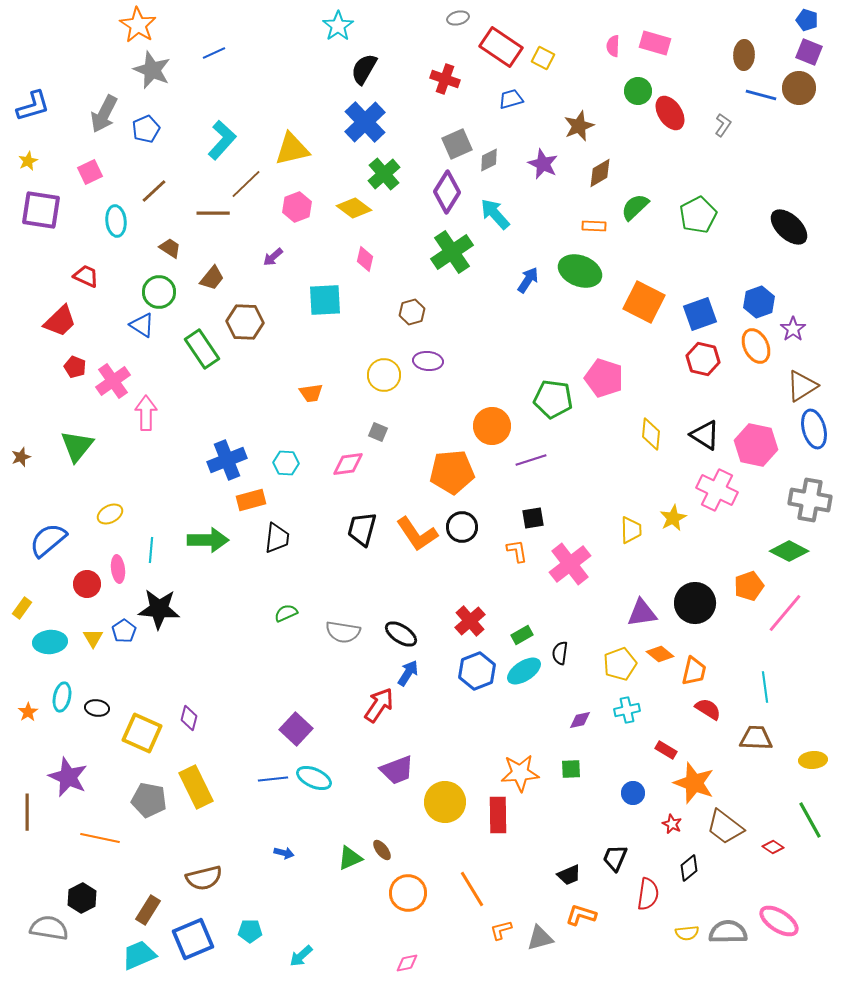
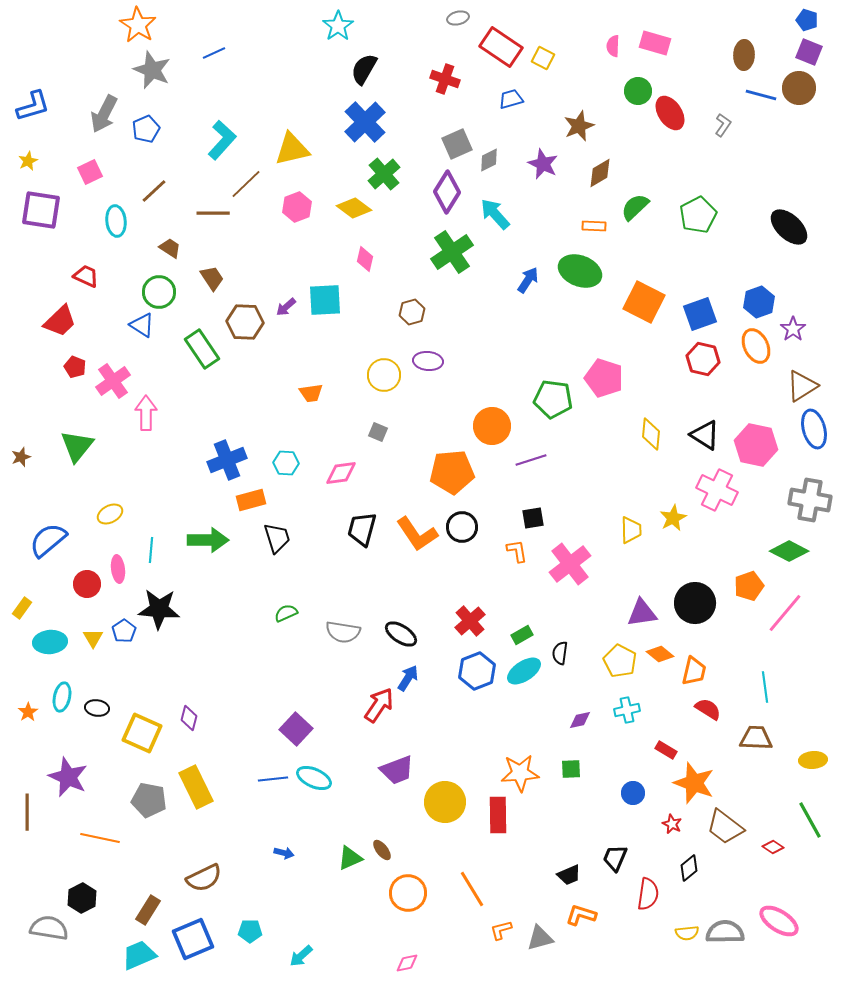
purple arrow at (273, 257): moved 13 px right, 50 px down
brown trapezoid at (212, 278): rotated 72 degrees counterclockwise
pink diamond at (348, 464): moved 7 px left, 9 px down
black trapezoid at (277, 538): rotated 24 degrees counterclockwise
yellow pentagon at (620, 664): moved 3 px up; rotated 24 degrees counterclockwise
blue arrow at (408, 673): moved 5 px down
brown semicircle at (204, 878): rotated 12 degrees counterclockwise
gray semicircle at (728, 932): moved 3 px left
